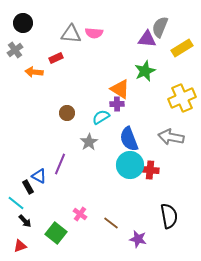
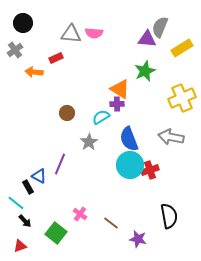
red cross: rotated 24 degrees counterclockwise
